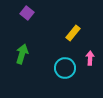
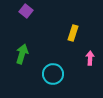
purple square: moved 1 px left, 2 px up
yellow rectangle: rotated 21 degrees counterclockwise
cyan circle: moved 12 px left, 6 px down
